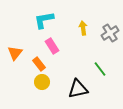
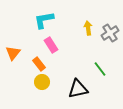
yellow arrow: moved 5 px right
pink rectangle: moved 1 px left, 1 px up
orange triangle: moved 2 px left
